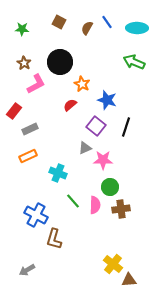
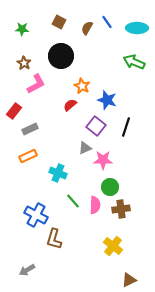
black circle: moved 1 px right, 6 px up
orange star: moved 2 px down
yellow cross: moved 18 px up
brown triangle: rotated 21 degrees counterclockwise
